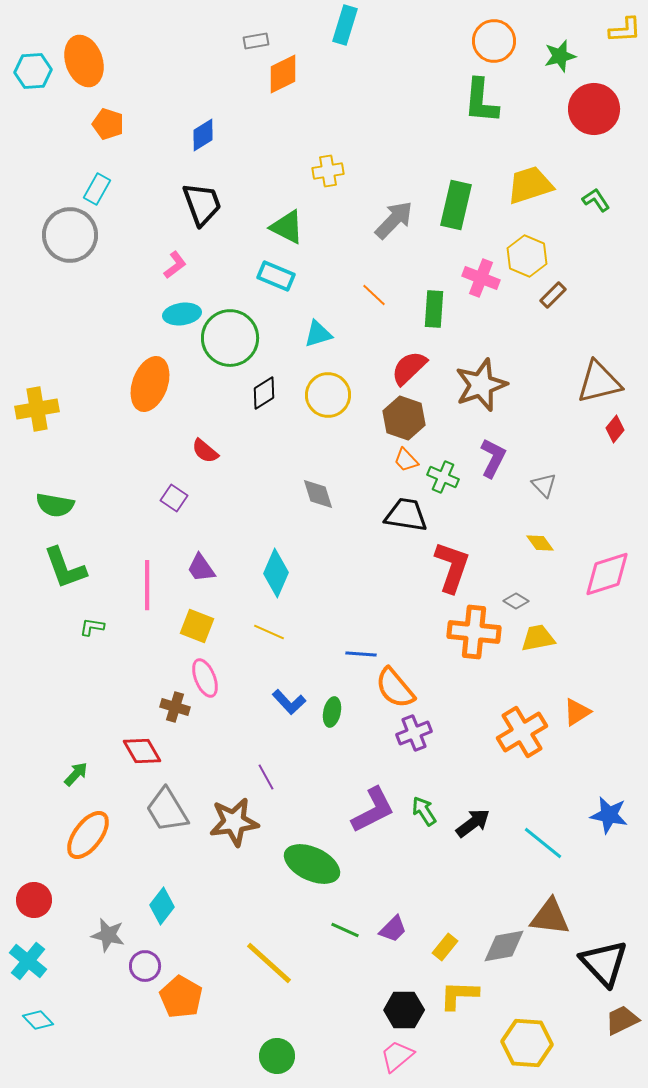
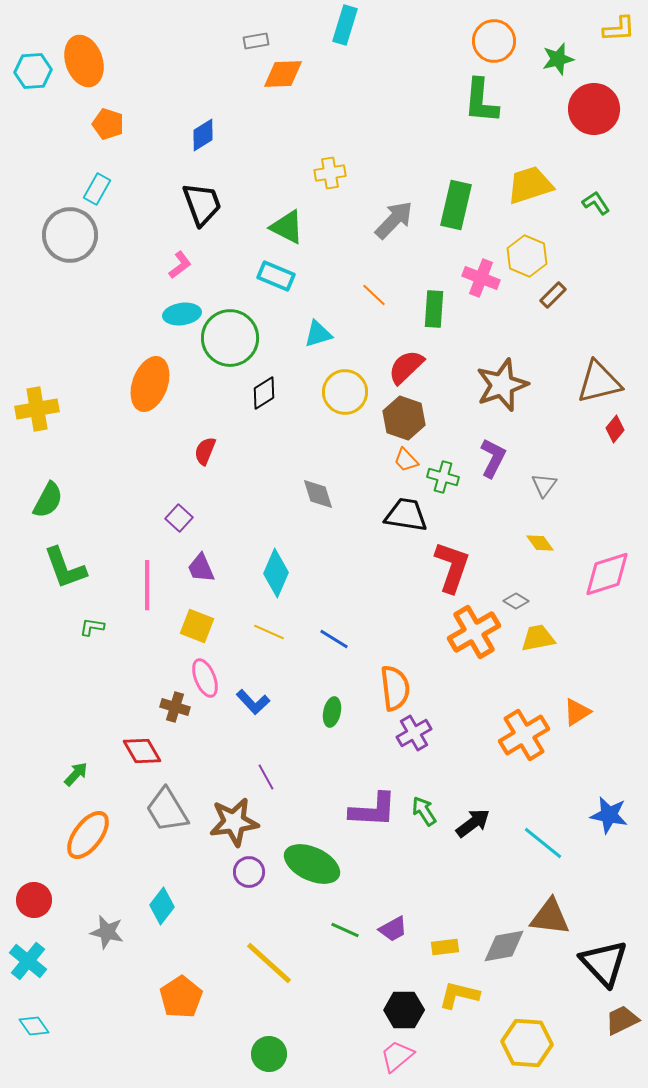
yellow L-shape at (625, 30): moved 6 px left, 1 px up
green star at (560, 56): moved 2 px left, 3 px down
orange diamond at (283, 74): rotated 24 degrees clockwise
yellow cross at (328, 171): moved 2 px right, 2 px down
green L-shape at (596, 200): moved 3 px down
pink L-shape at (175, 265): moved 5 px right
red semicircle at (409, 368): moved 3 px left, 1 px up
brown star at (481, 385): moved 21 px right
yellow circle at (328, 395): moved 17 px right, 3 px up
red semicircle at (205, 451): rotated 72 degrees clockwise
green cross at (443, 477): rotated 8 degrees counterclockwise
gray triangle at (544, 485): rotated 20 degrees clockwise
purple square at (174, 498): moved 5 px right, 20 px down; rotated 8 degrees clockwise
green semicircle at (55, 505): moved 7 px left, 5 px up; rotated 72 degrees counterclockwise
purple trapezoid at (201, 568): rotated 12 degrees clockwise
orange cross at (474, 632): rotated 36 degrees counterclockwise
blue line at (361, 654): moved 27 px left, 15 px up; rotated 28 degrees clockwise
orange semicircle at (395, 688): rotated 147 degrees counterclockwise
blue L-shape at (289, 702): moved 36 px left
orange cross at (522, 732): moved 2 px right, 3 px down
purple cross at (414, 733): rotated 8 degrees counterclockwise
purple L-shape at (373, 810): rotated 30 degrees clockwise
purple trapezoid at (393, 929): rotated 16 degrees clockwise
gray star at (108, 935): moved 1 px left, 3 px up
yellow rectangle at (445, 947): rotated 44 degrees clockwise
purple circle at (145, 966): moved 104 px right, 94 px up
yellow L-shape at (459, 995): rotated 12 degrees clockwise
orange pentagon at (181, 997): rotated 9 degrees clockwise
cyan diamond at (38, 1020): moved 4 px left, 6 px down; rotated 8 degrees clockwise
green circle at (277, 1056): moved 8 px left, 2 px up
